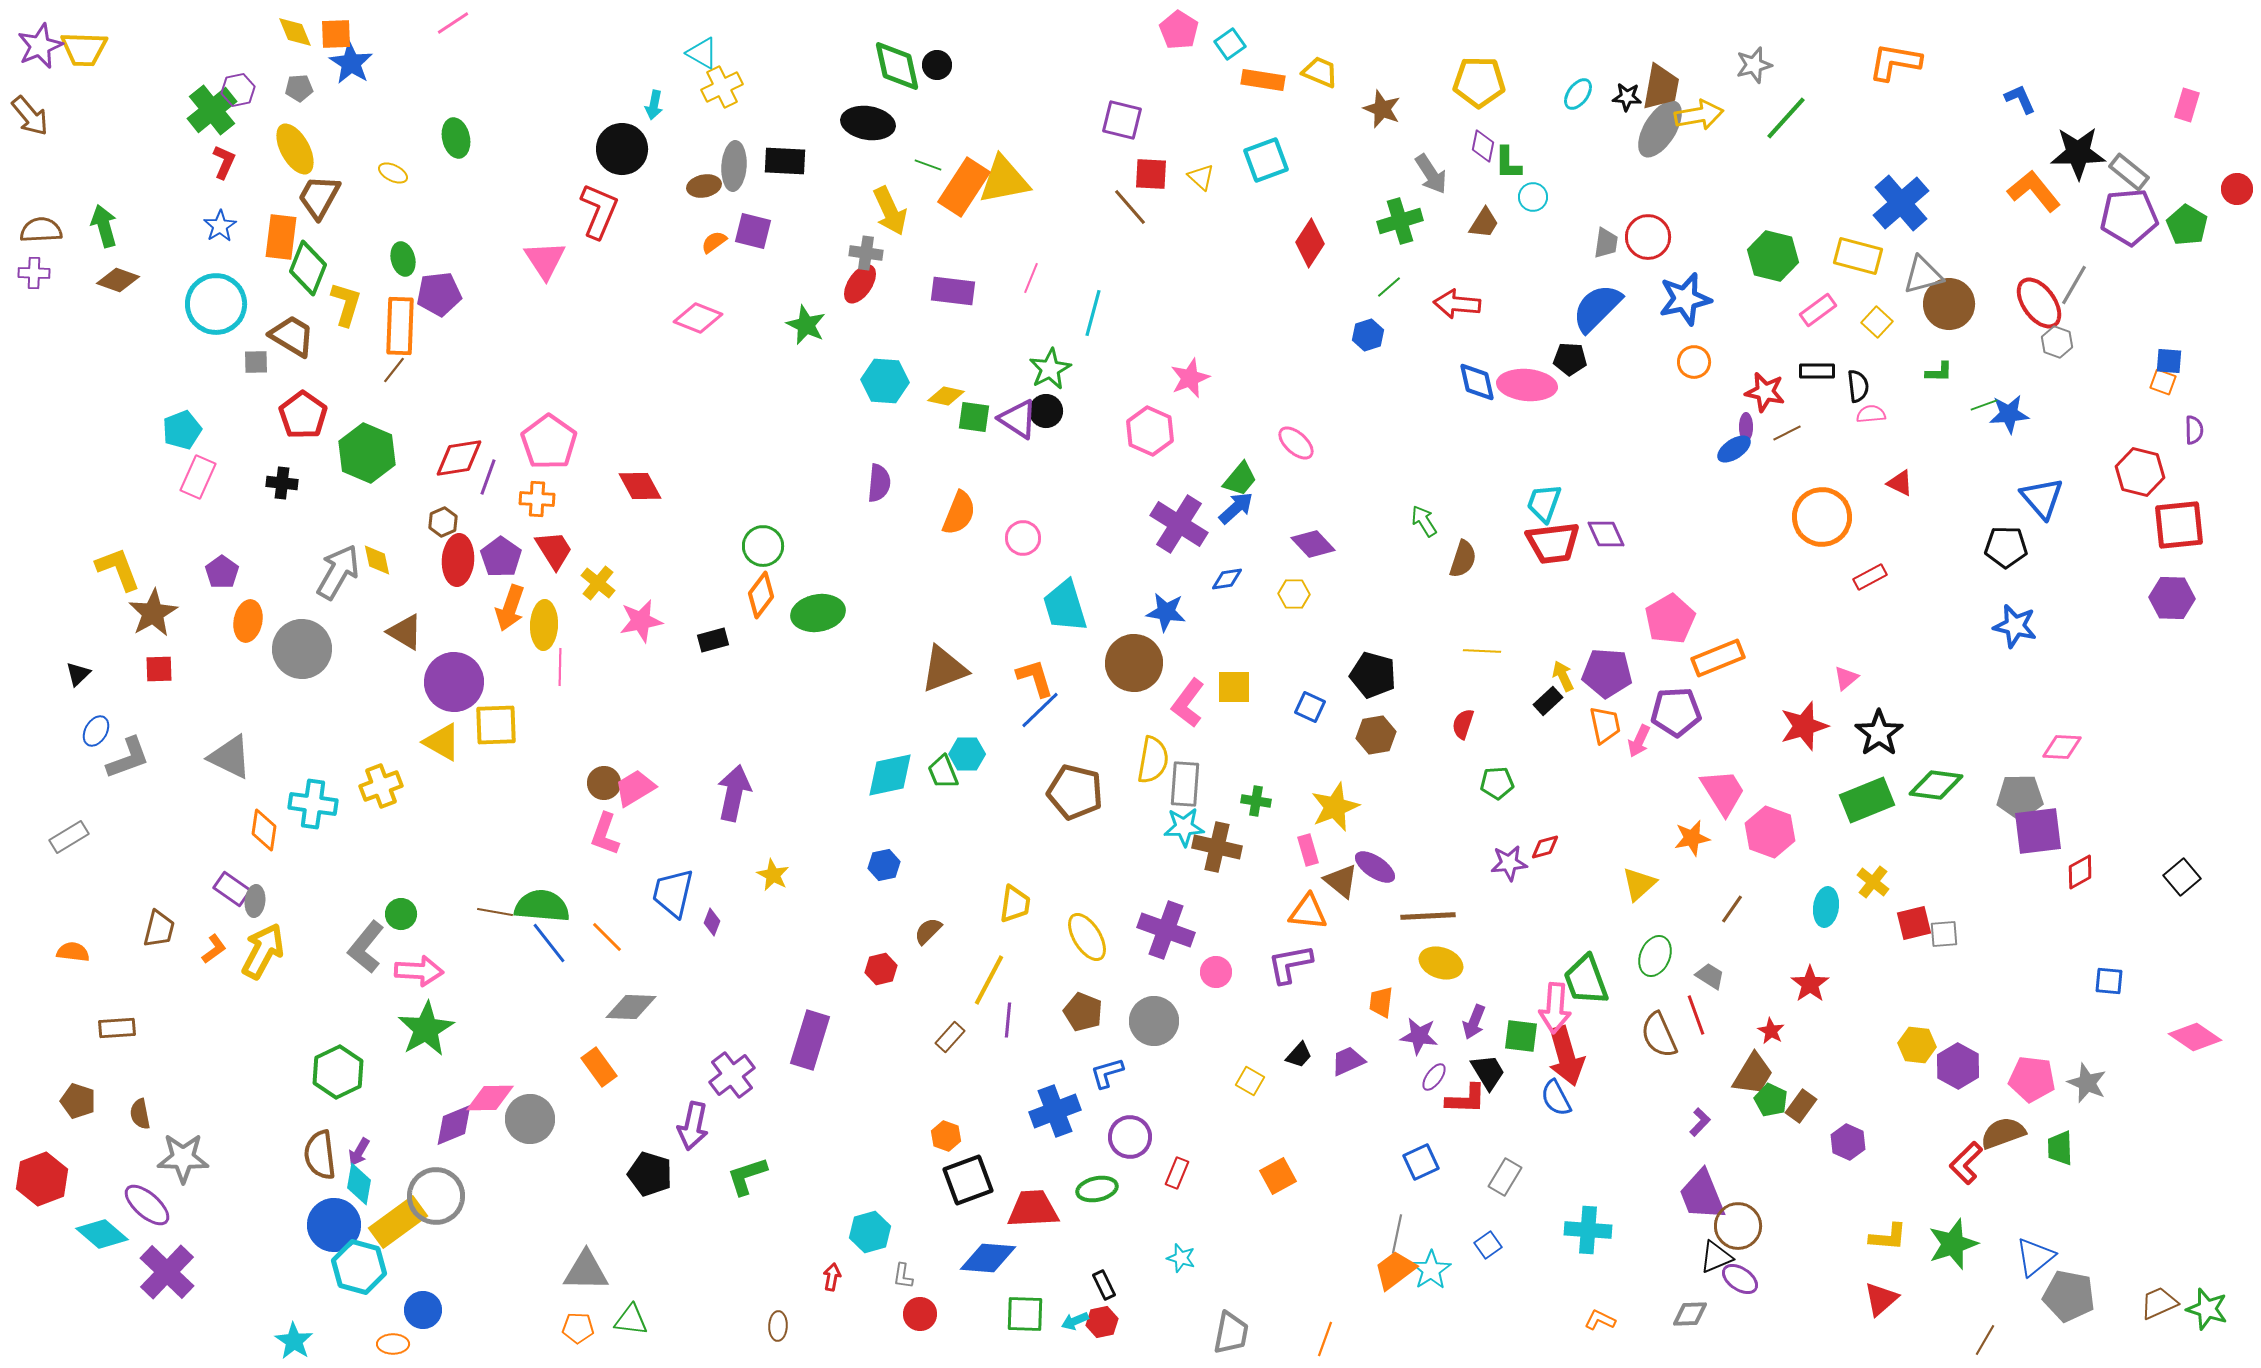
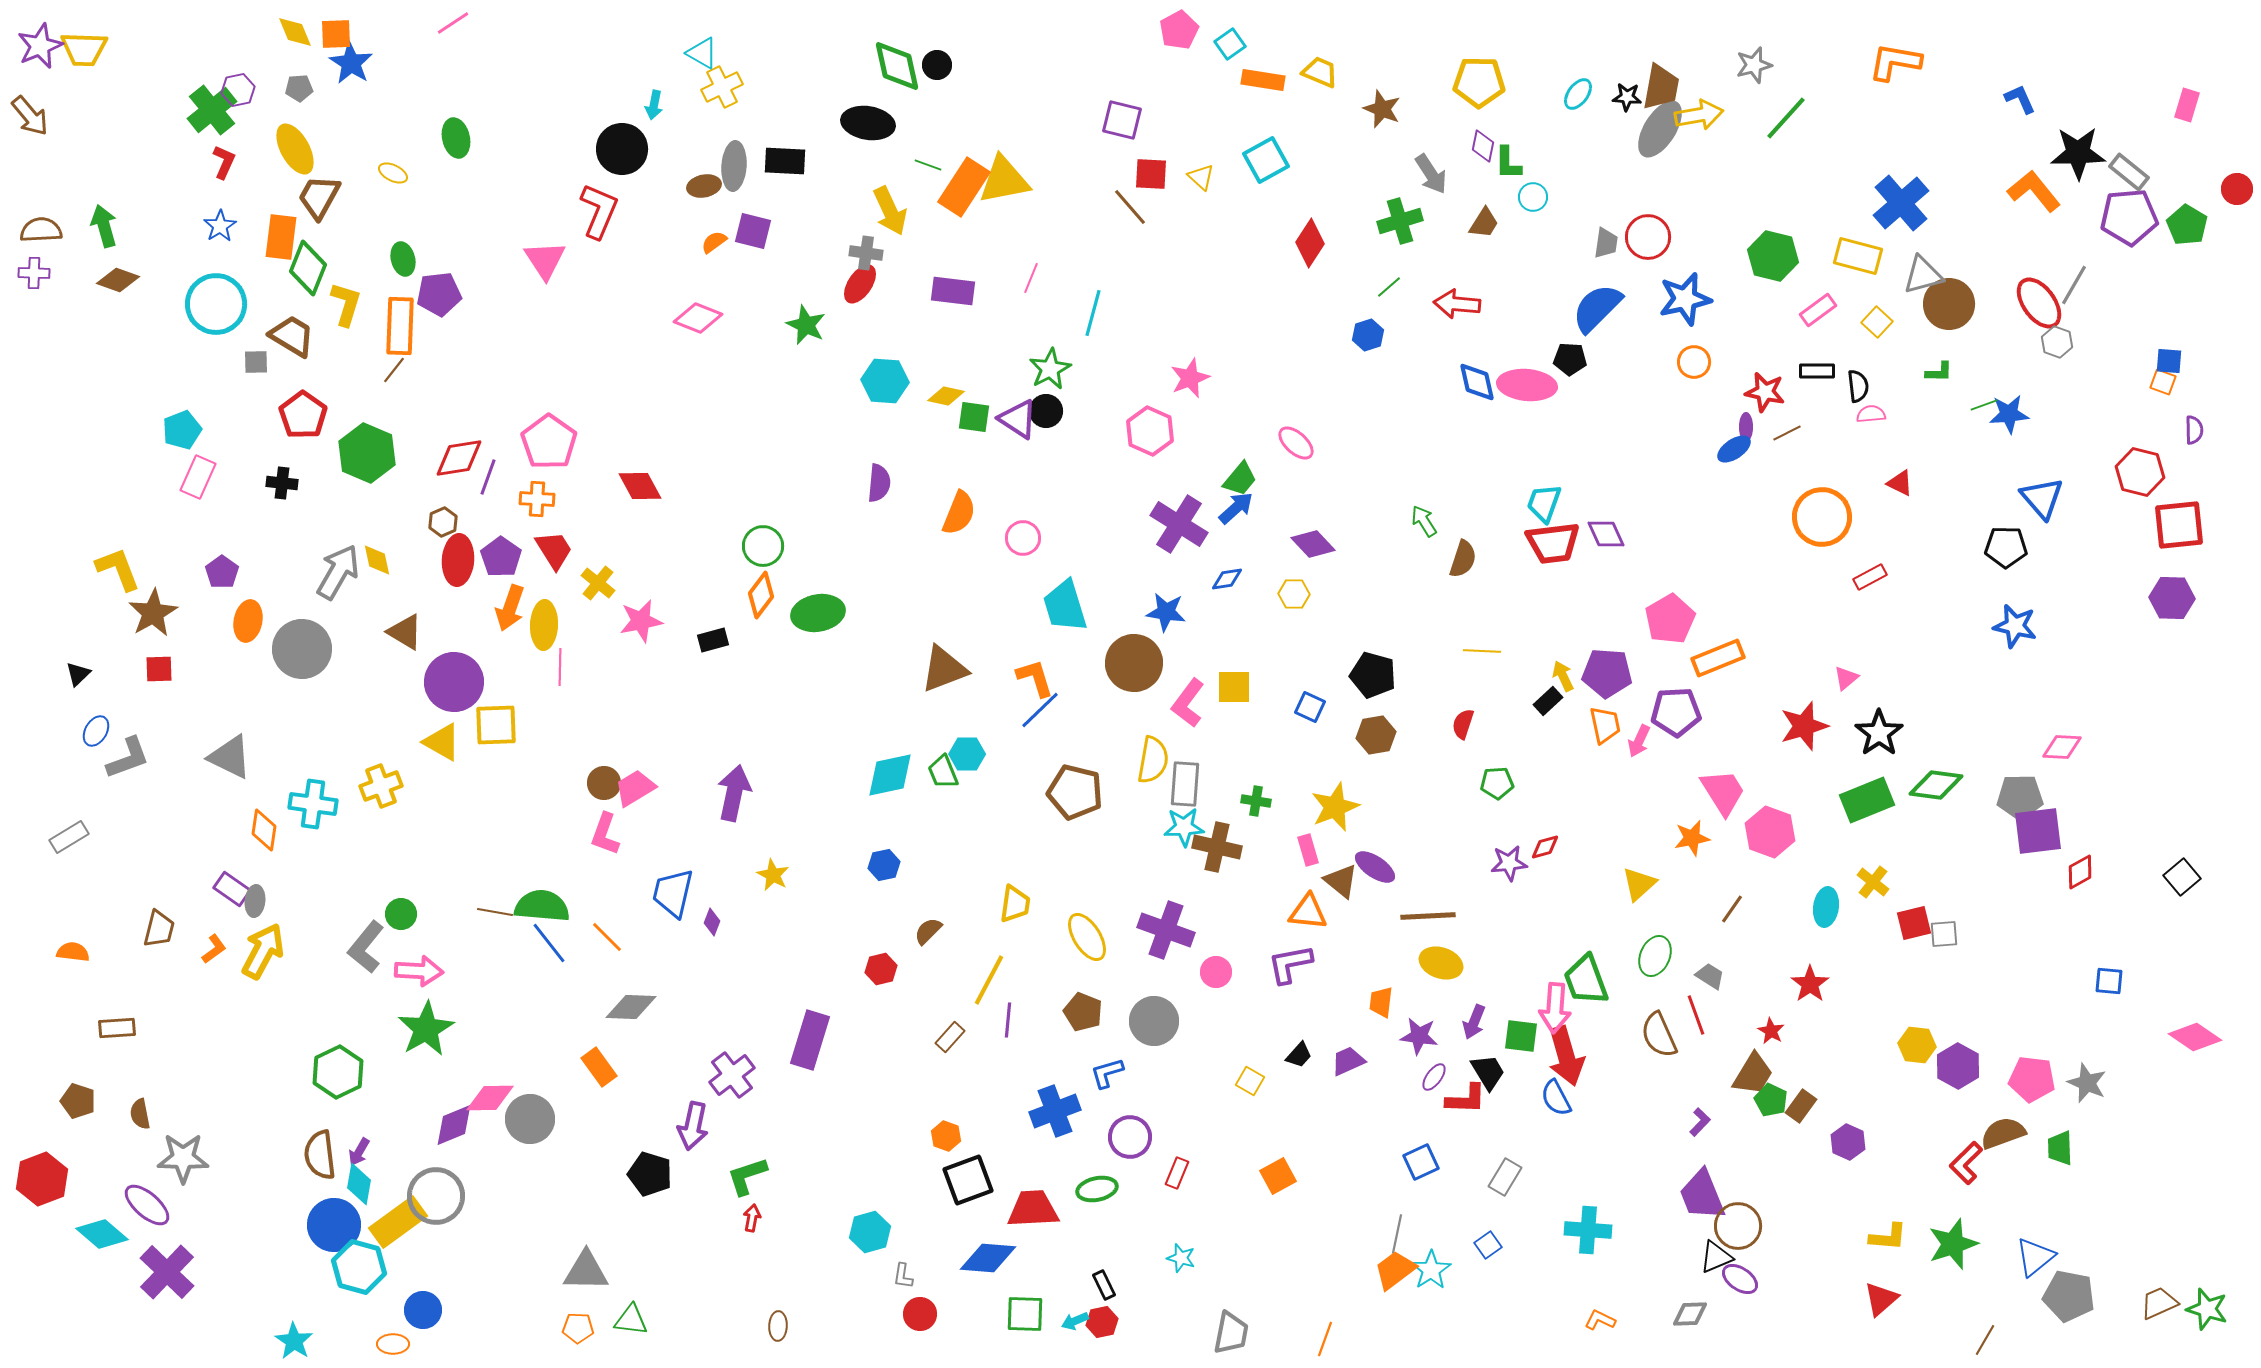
pink pentagon at (1179, 30): rotated 12 degrees clockwise
cyan square at (1266, 160): rotated 9 degrees counterclockwise
red arrow at (832, 1277): moved 80 px left, 59 px up
